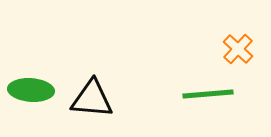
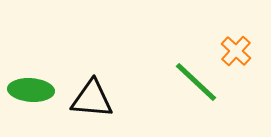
orange cross: moved 2 px left, 2 px down
green line: moved 12 px left, 12 px up; rotated 48 degrees clockwise
